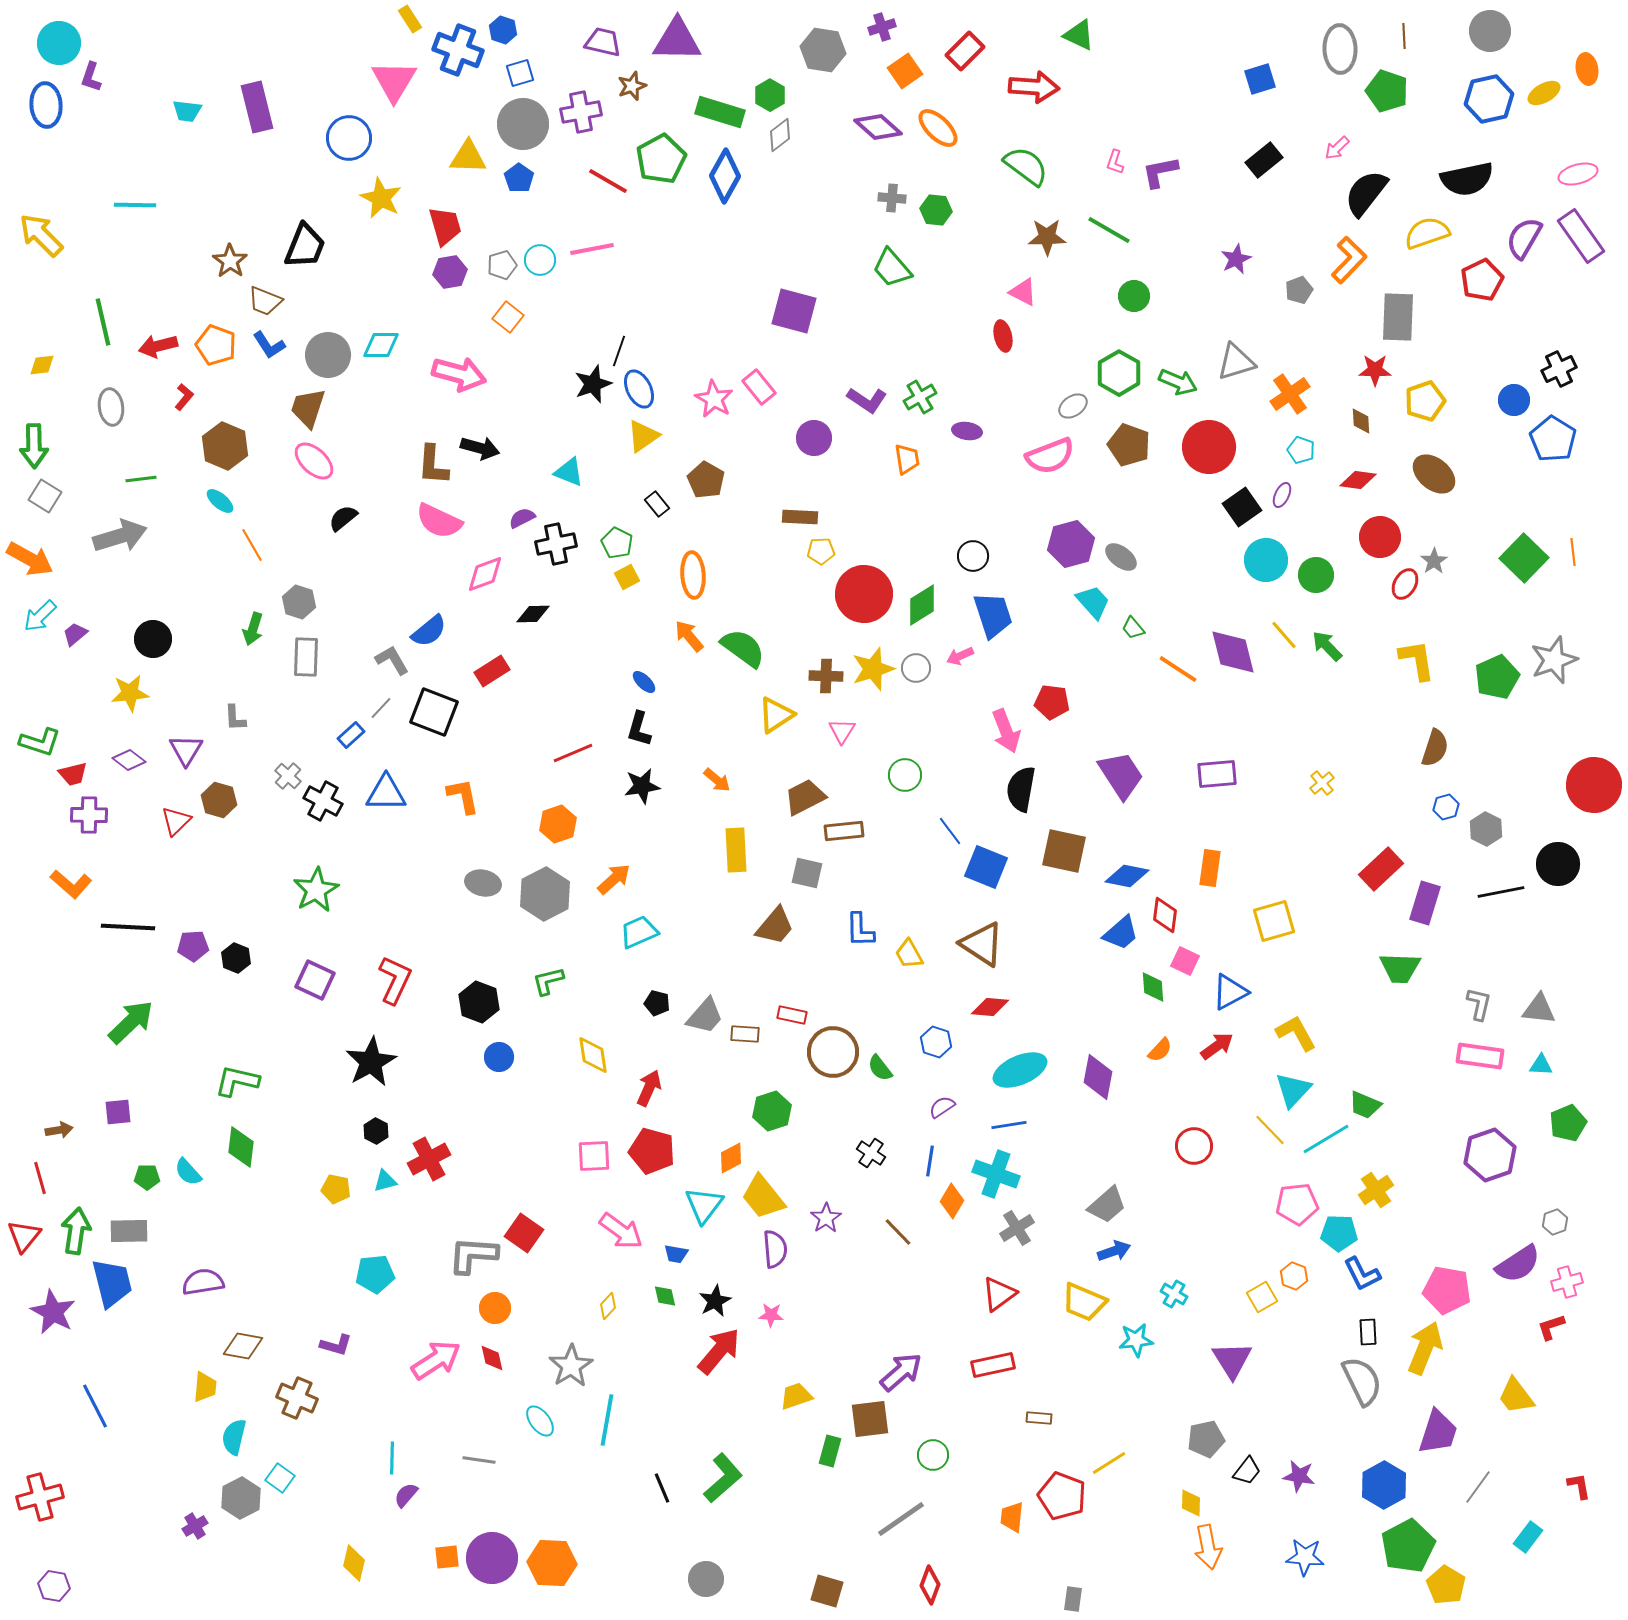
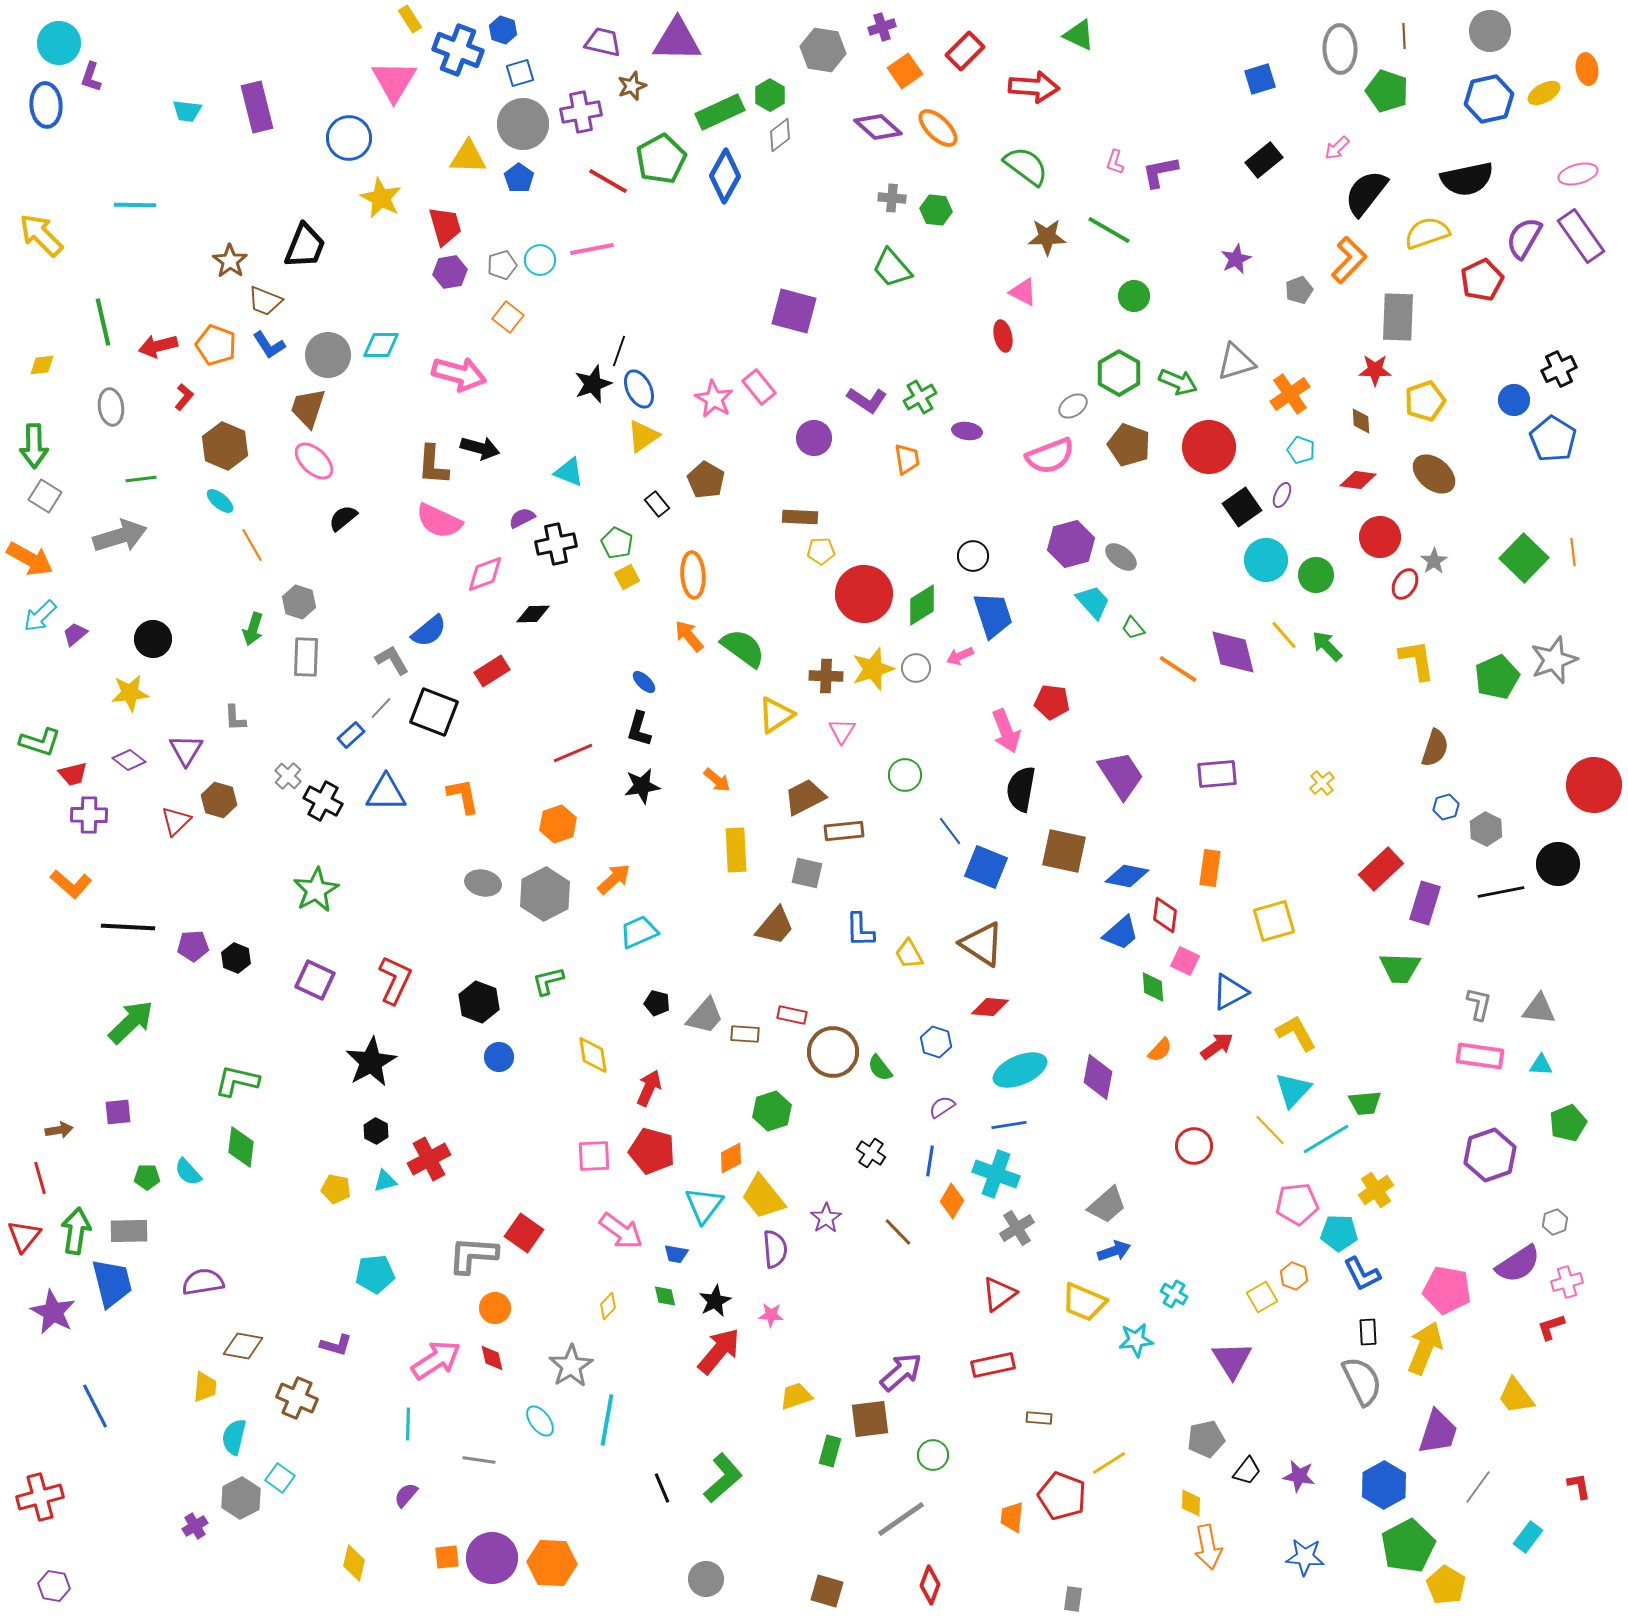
green rectangle at (720, 112): rotated 42 degrees counterclockwise
green trapezoid at (1365, 1105): moved 2 px up; rotated 28 degrees counterclockwise
cyan line at (392, 1458): moved 16 px right, 34 px up
